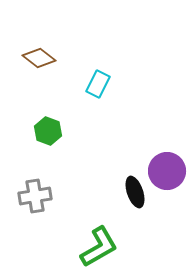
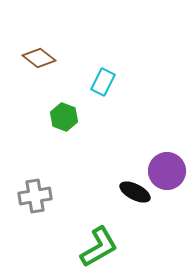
cyan rectangle: moved 5 px right, 2 px up
green hexagon: moved 16 px right, 14 px up
black ellipse: rotated 44 degrees counterclockwise
